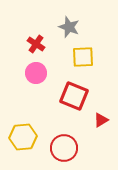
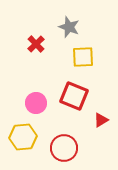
red cross: rotated 12 degrees clockwise
pink circle: moved 30 px down
